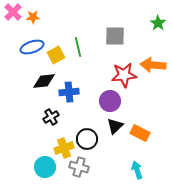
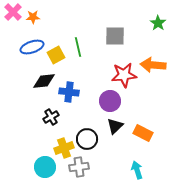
blue cross: rotated 12 degrees clockwise
orange rectangle: moved 3 px right
gray cross: rotated 24 degrees counterclockwise
